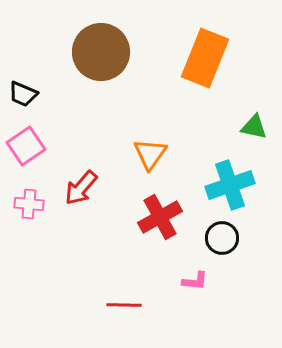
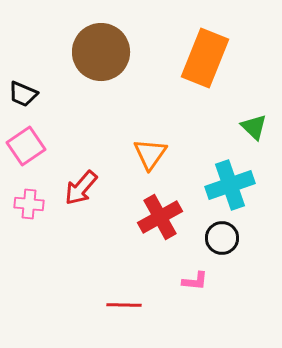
green triangle: rotated 32 degrees clockwise
